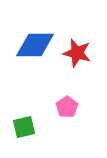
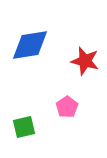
blue diamond: moved 5 px left; rotated 9 degrees counterclockwise
red star: moved 8 px right, 8 px down
